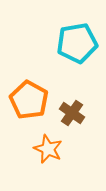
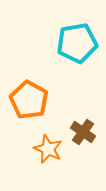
brown cross: moved 11 px right, 19 px down
